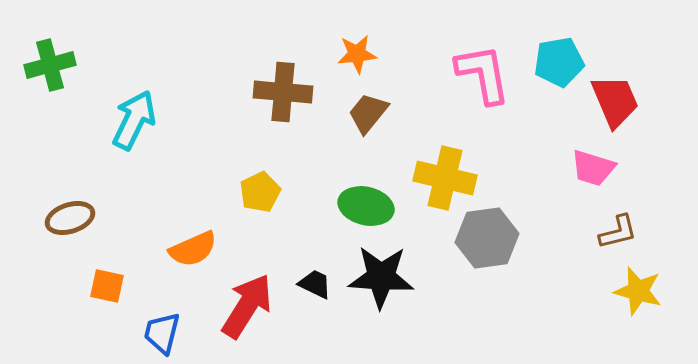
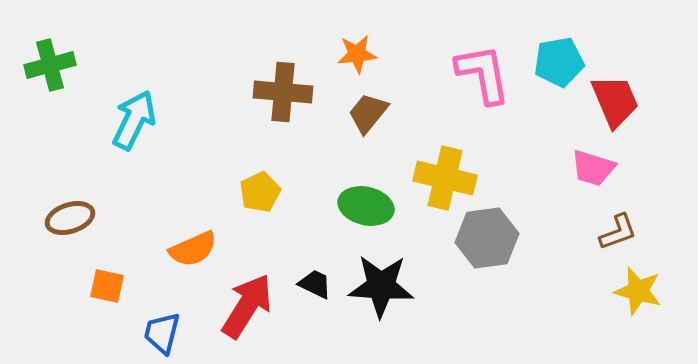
brown L-shape: rotated 6 degrees counterclockwise
black star: moved 9 px down
